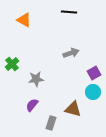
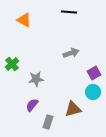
brown triangle: rotated 30 degrees counterclockwise
gray rectangle: moved 3 px left, 1 px up
